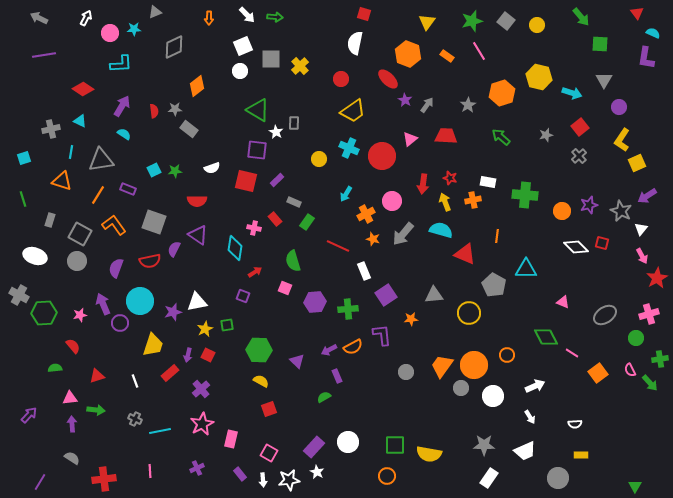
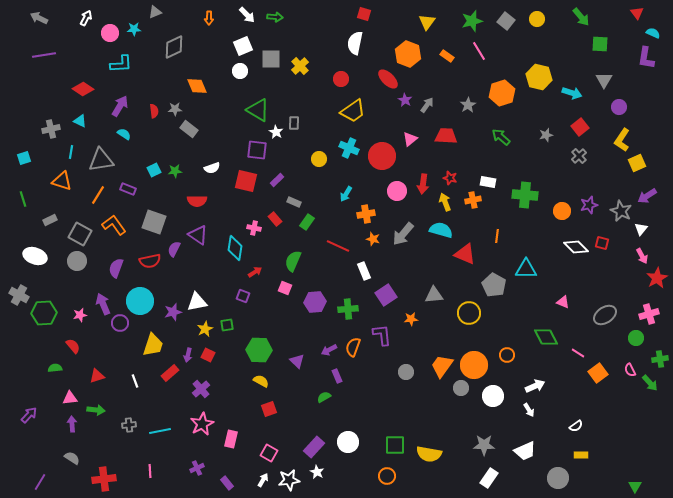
yellow circle at (537, 25): moved 6 px up
orange diamond at (197, 86): rotated 75 degrees counterclockwise
purple arrow at (122, 106): moved 2 px left
pink circle at (392, 201): moved 5 px right, 10 px up
orange cross at (366, 214): rotated 18 degrees clockwise
gray rectangle at (50, 220): rotated 48 degrees clockwise
green semicircle at (293, 261): rotated 40 degrees clockwise
orange semicircle at (353, 347): rotated 138 degrees clockwise
pink line at (572, 353): moved 6 px right
white arrow at (530, 417): moved 1 px left, 7 px up
gray cross at (135, 419): moved 6 px left, 6 px down; rotated 32 degrees counterclockwise
white semicircle at (575, 424): moved 1 px right, 2 px down; rotated 32 degrees counterclockwise
purple rectangle at (240, 474): moved 13 px left, 9 px down
white arrow at (263, 480): rotated 144 degrees counterclockwise
